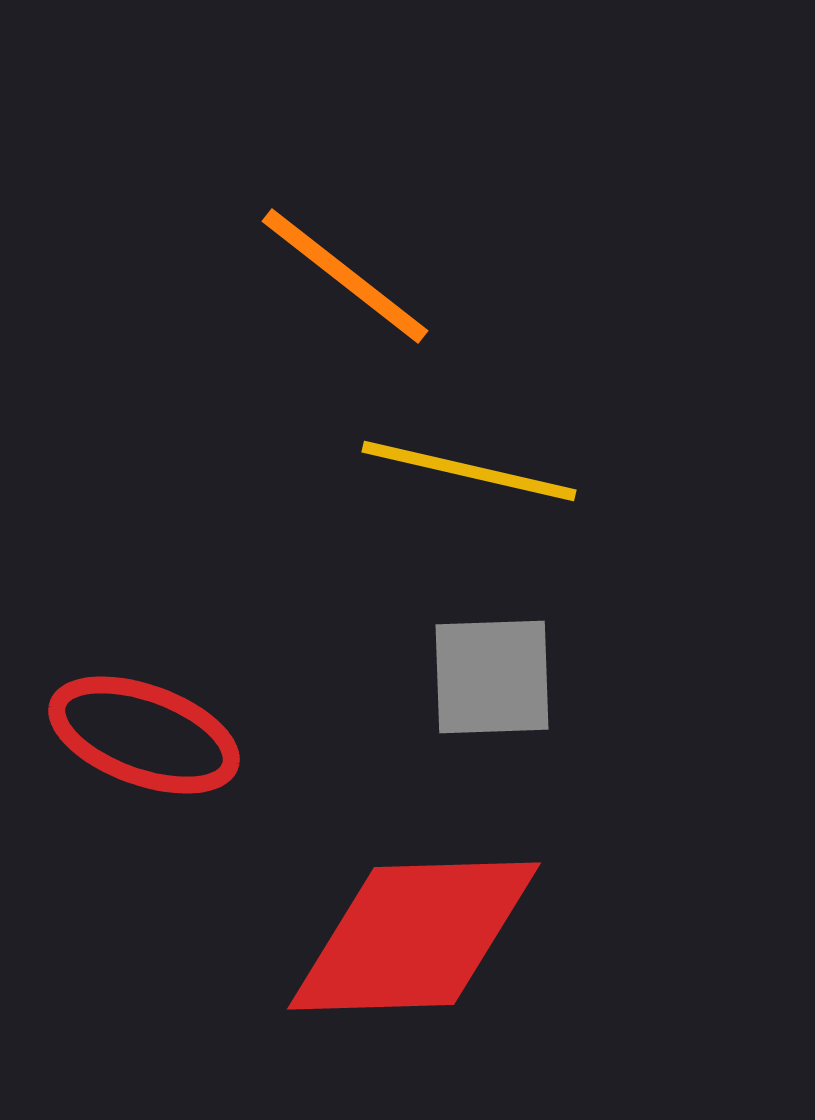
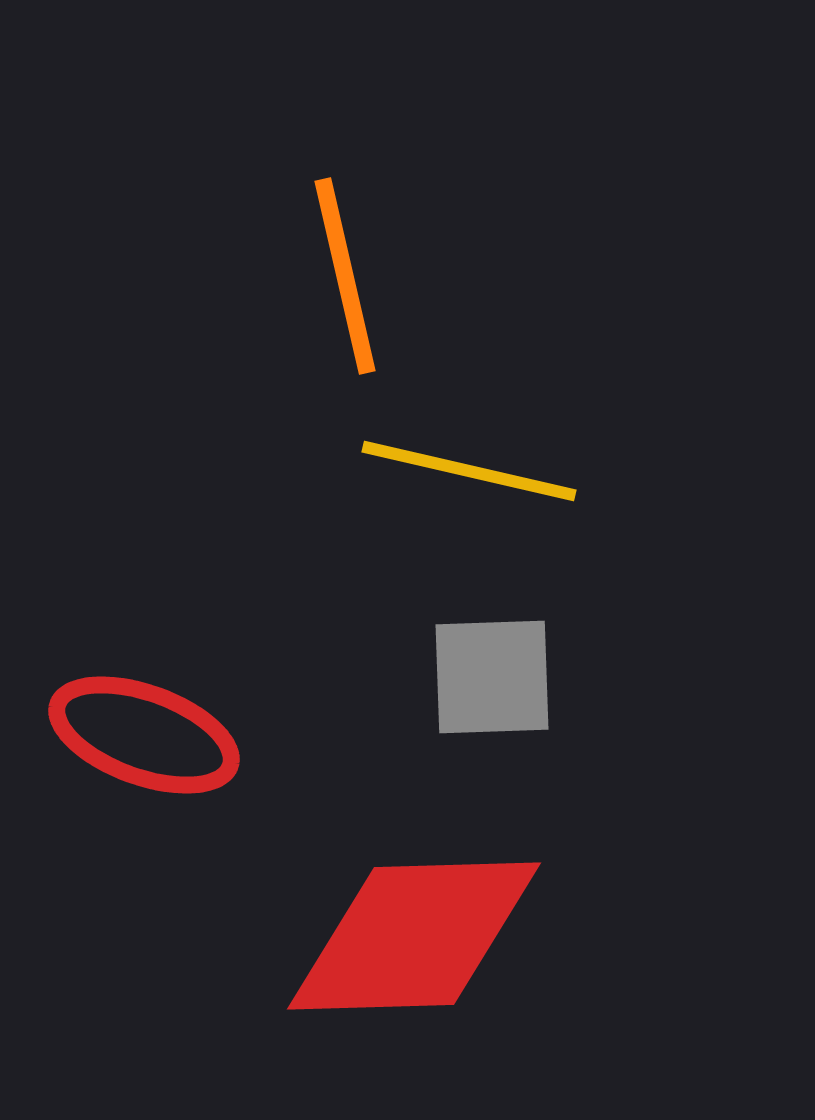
orange line: rotated 39 degrees clockwise
